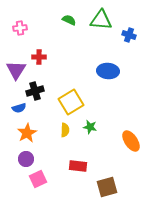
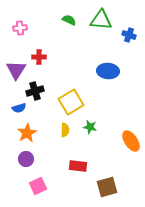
pink square: moved 7 px down
